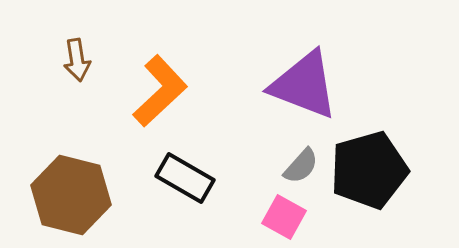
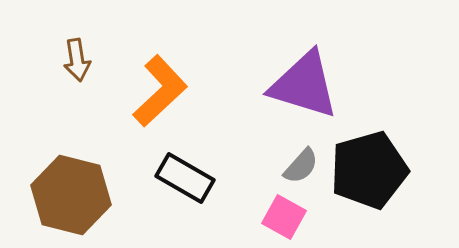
purple triangle: rotated 4 degrees counterclockwise
